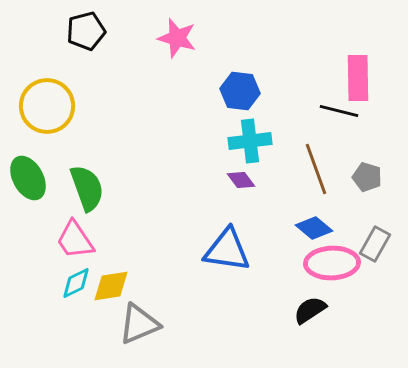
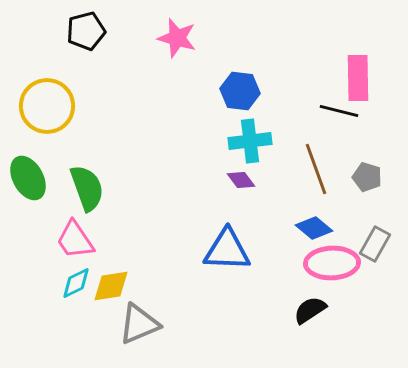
blue triangle: rotated 6 degrees counterclockwise
